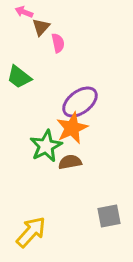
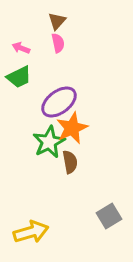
pink arrow: moved 3 px left, 36 px down
brown triangle: moved 16 px right, 6 px up
green trapezoid: rotated 64 degrees counterclockwise
purple ellipse: moved 21 px left
green star: moved 3 px right, 4 px up
brown semicircle: rotated 90 degrees clockwise
gray square: rotated 20 degrees counterclockwise
yellow arrow: rotated 32 degrees clockwise
